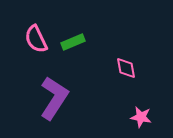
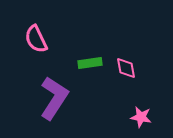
green rectangle: moved 17 px right, 21 px down; rotated 15 degrees clockwise
